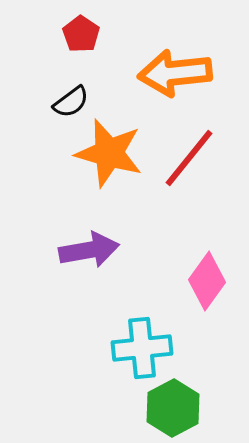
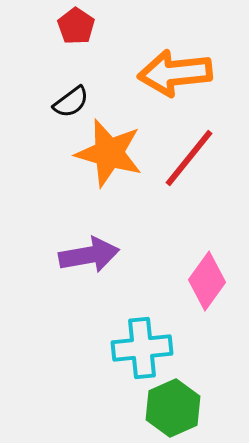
red pentagon: moved 5 px left, 8 px up
purple arrow: moved 5 px down
green hexagon: rotated 4 degrees clockwise
